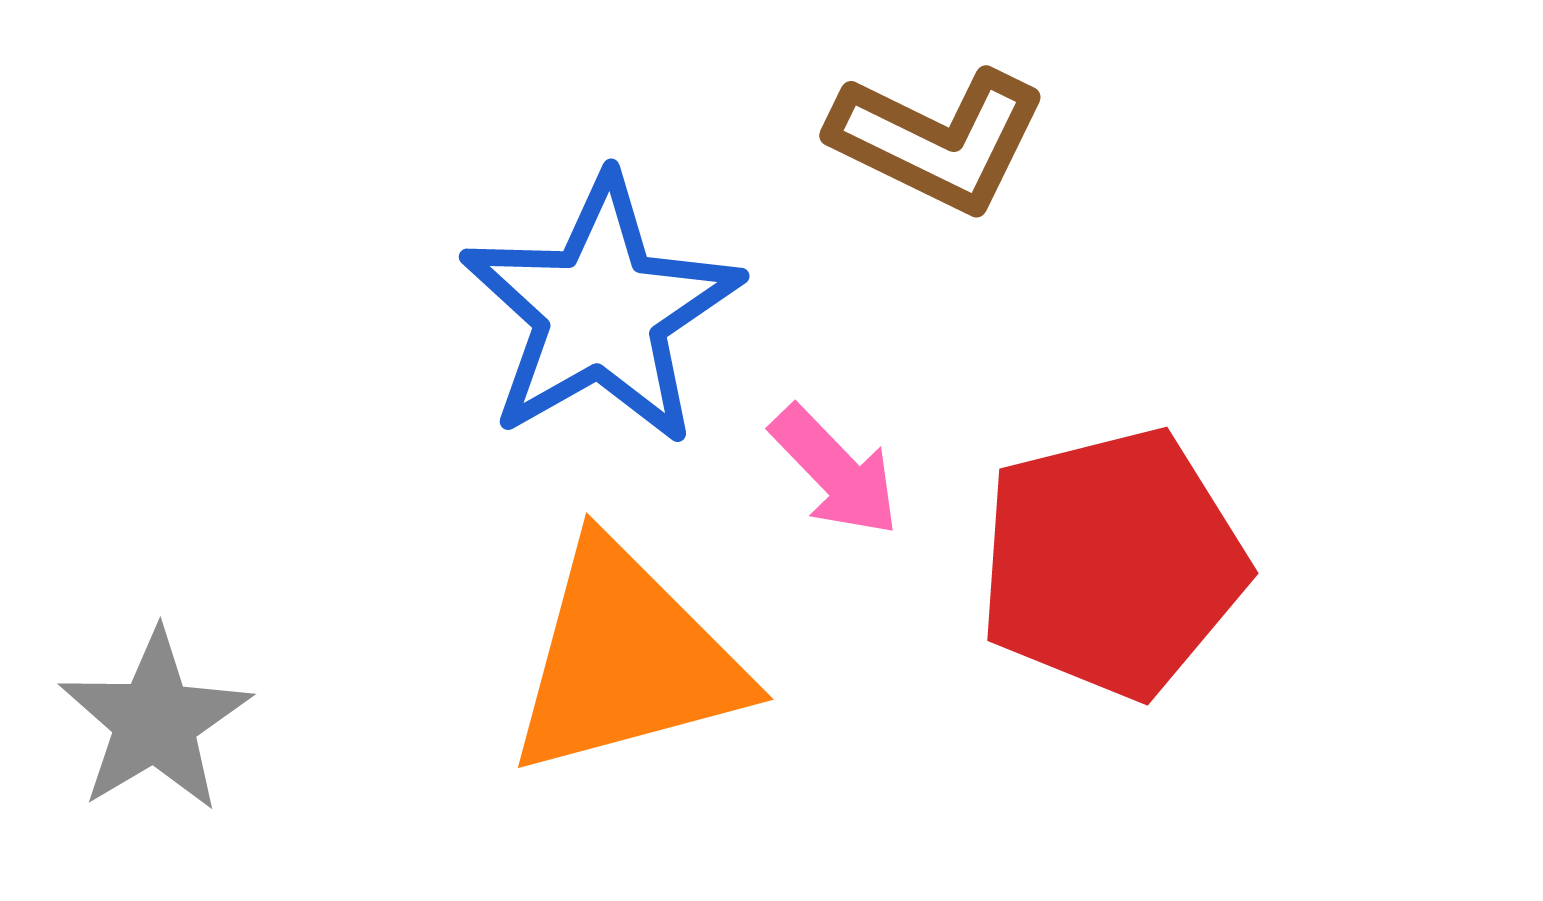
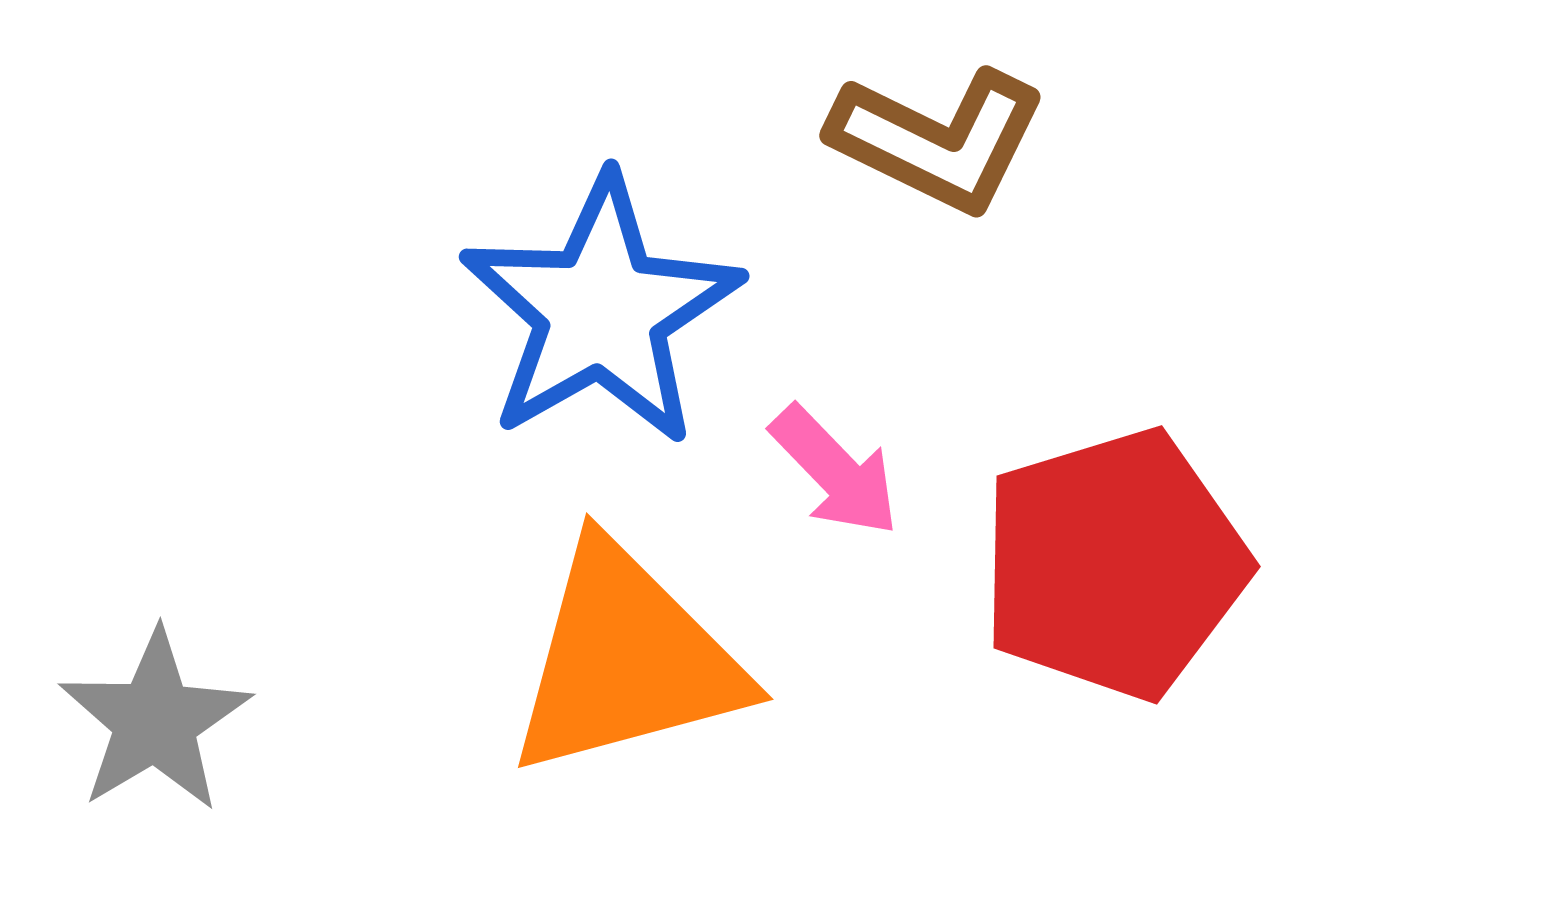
red pentagon: moved 2 px right, 1 px down; rotated 3 degrees counterclockwise
